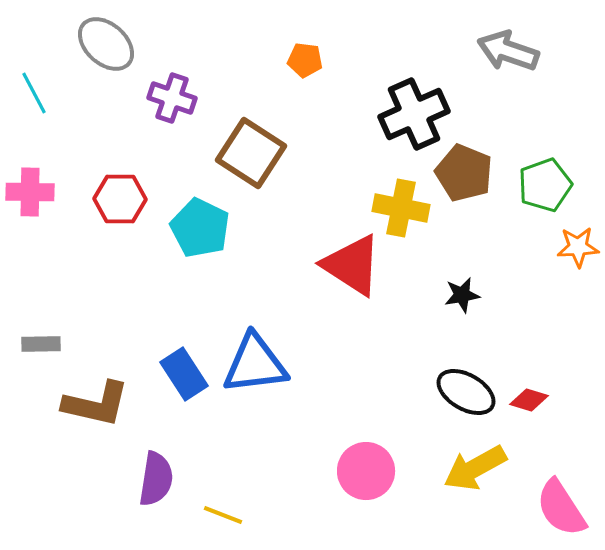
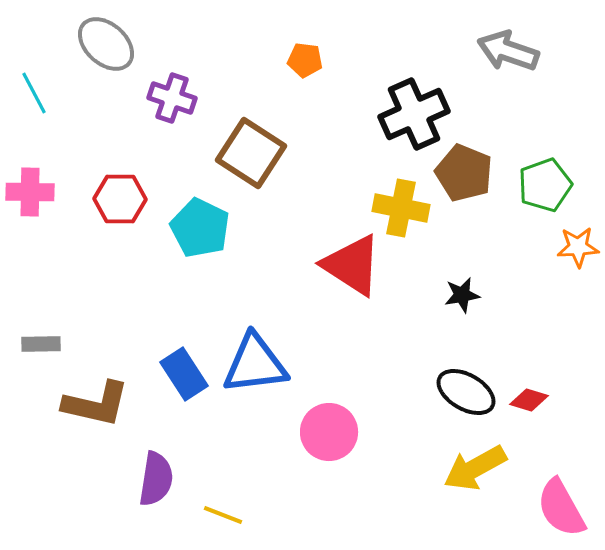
pink circle: moved 37 px left, 39 px up
pink semicircle: rotated 4 degrees clockwise
